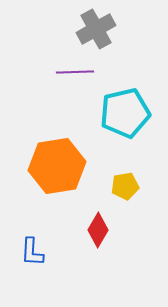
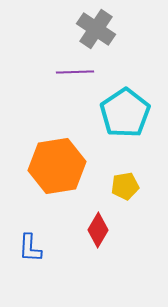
gray cross: rotated 27 degrees counterclockwise
cyan pentagon: rotated 21 degrees counterclockwise
blue L-shape: moved 2 px left, 4 px up
